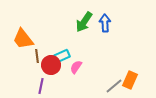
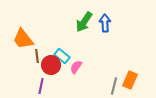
cyan rectangle: rotated 63 degrees clockwise
gray line: rotated 36 degrees counterclockwise
